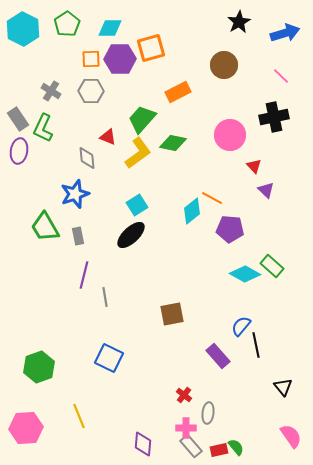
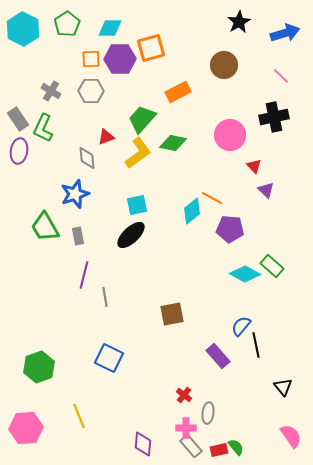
red triangle at (108, 137): moved 2 px left; rotated 42 degrees counterclockwise
cyan square at (137, 205): rotated 20 degrees clockwise
